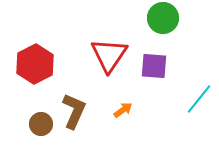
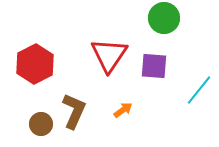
green circle: moved 1 px right
cyan line: moved 9 px up
